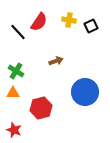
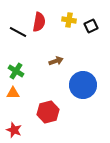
red semicircle: rotated 24 degrees counterclockwise
black line: rotated 18 degrees counterclockwise
blue circle: moved 2 px left, 7 px up
red hexagon: moved 7 px right, 4 px down
